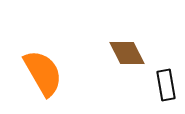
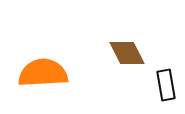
orange semicircle: rotated 63 degrees counterclockwise
